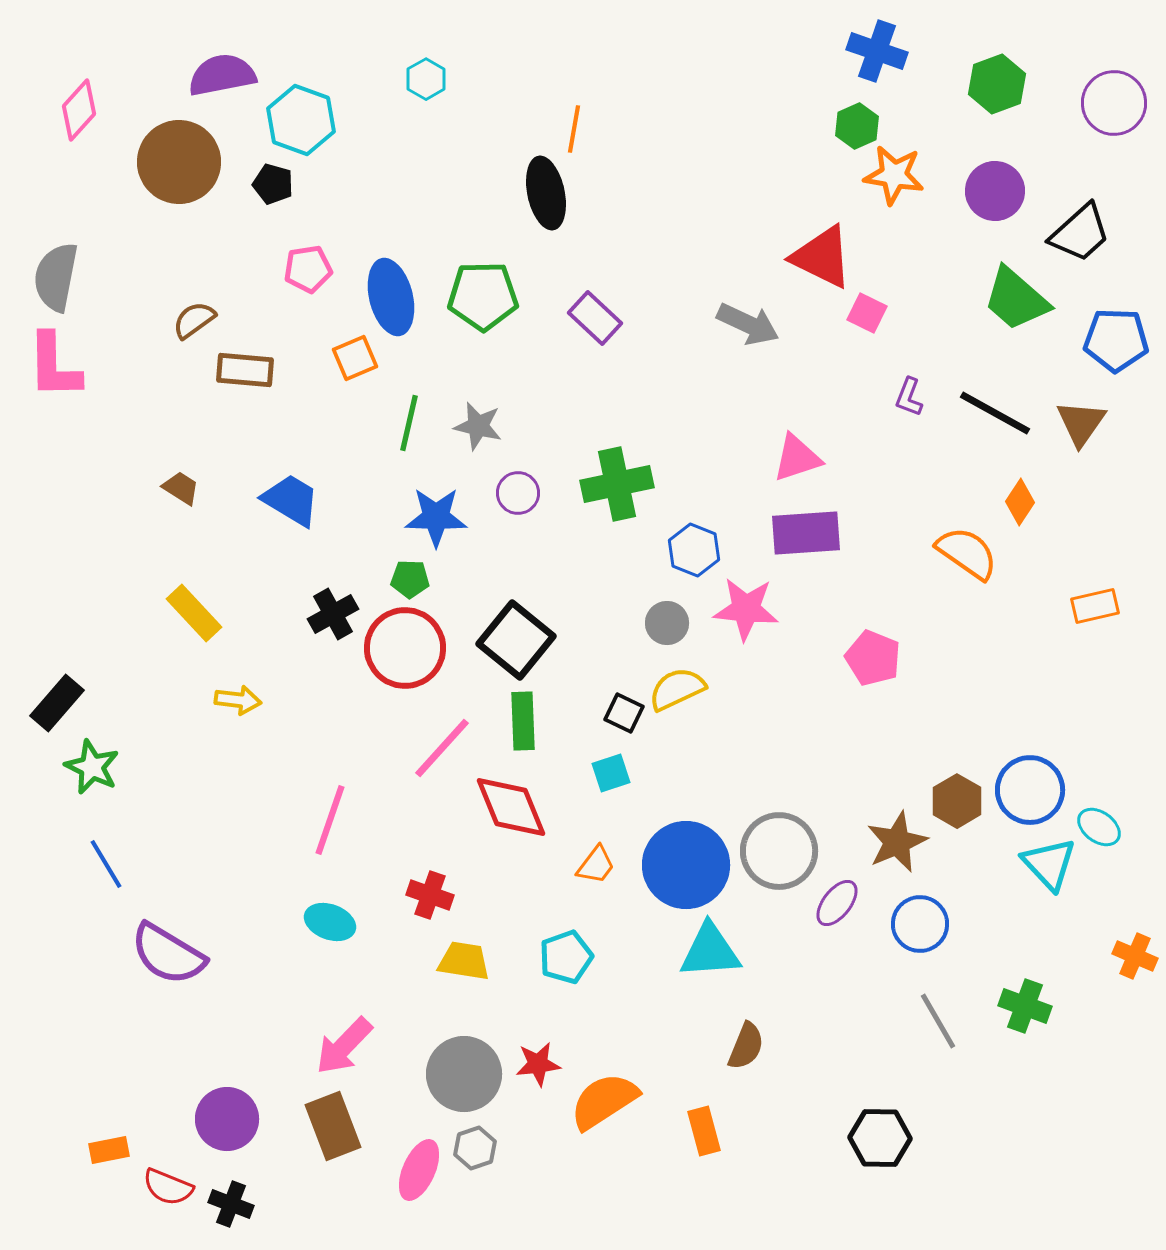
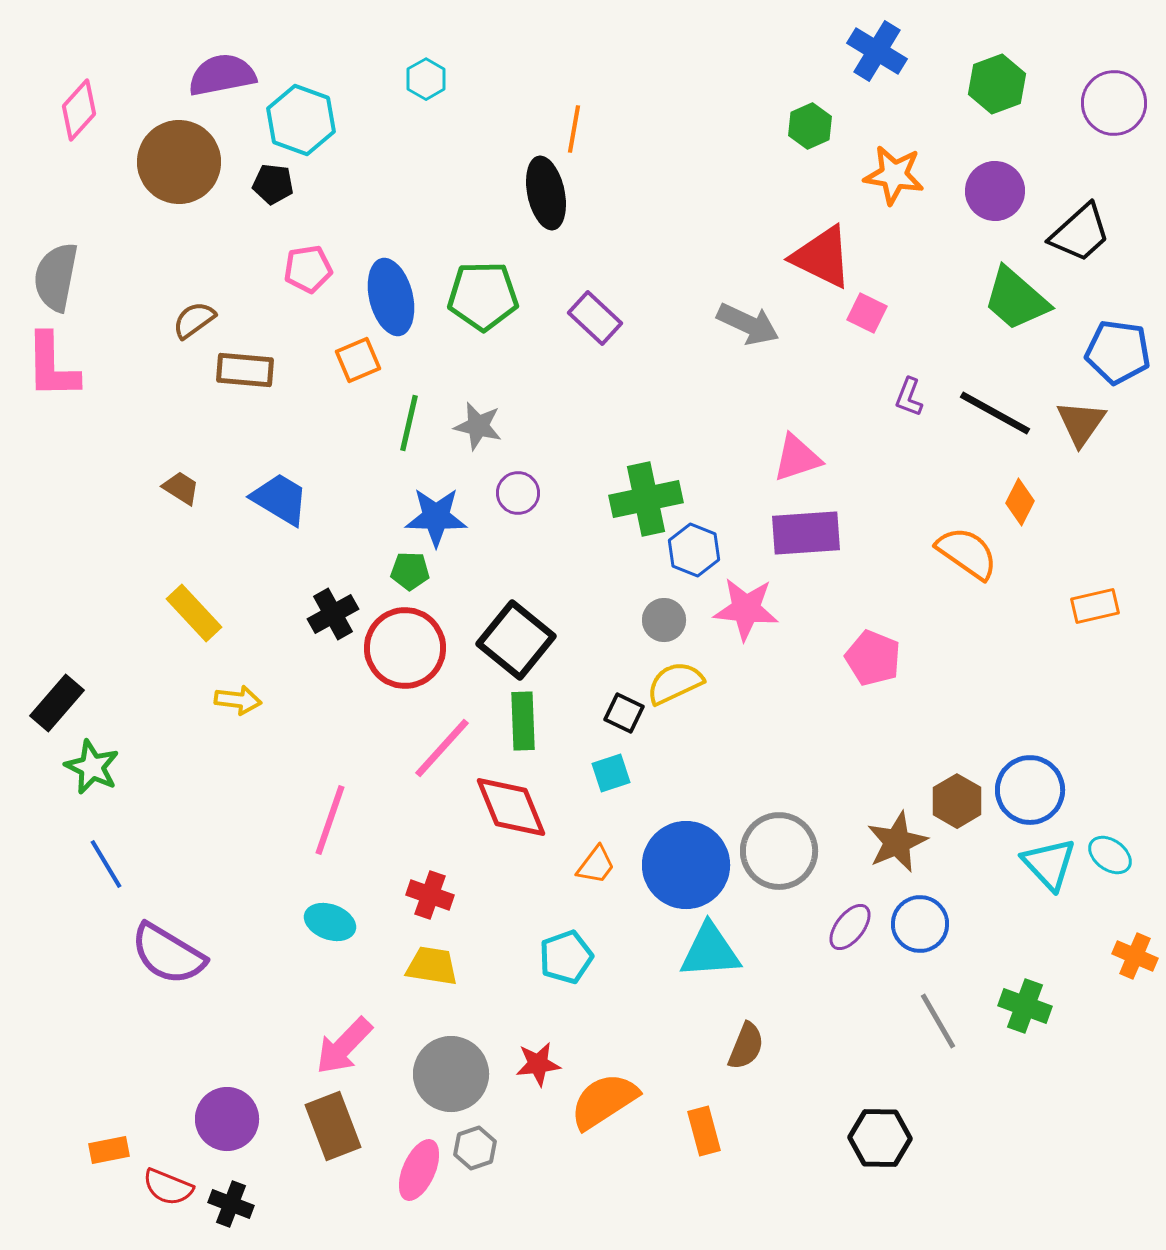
blue cross at (877, 51): rotated 12 degrees clockwise
green hexagon at (857, 126): moved 47 px left
black pentagon at (273, 184): rotated 9 degrees counterclockwise
blue pentagon at (1116, 340): moved 2 px right, 12 px down; rotated 6 degrees clockwise
orange square at (355, 358): moved 3 px right, 2 px down
pink L-shape at (54, 366): moved 2 px left
green cross at (617, 484): moved 29 px right, 15 px down
blue trapezoid at (291, 500): moved 11 px left, 1 px up
orange diamond at (1020, 502): rotated 6 degrees counterclockwise
green pentagon at (410, 579): moved 8 px up
gray circle at (667, 623): moved 3 px left, 3 px up
yellow semicircle at (677, 689): moved 2 px left, 6 px up
cyan ellipse at (1099, 827): moved 11 px right, 28 px down
purple ellipse at (837, 903): moved 13 px right, 24 px down
yellow trapezoid at (464, 961): moved 32 px left, 5 px down
gray circle at (464, 1074): moved 13 px left
